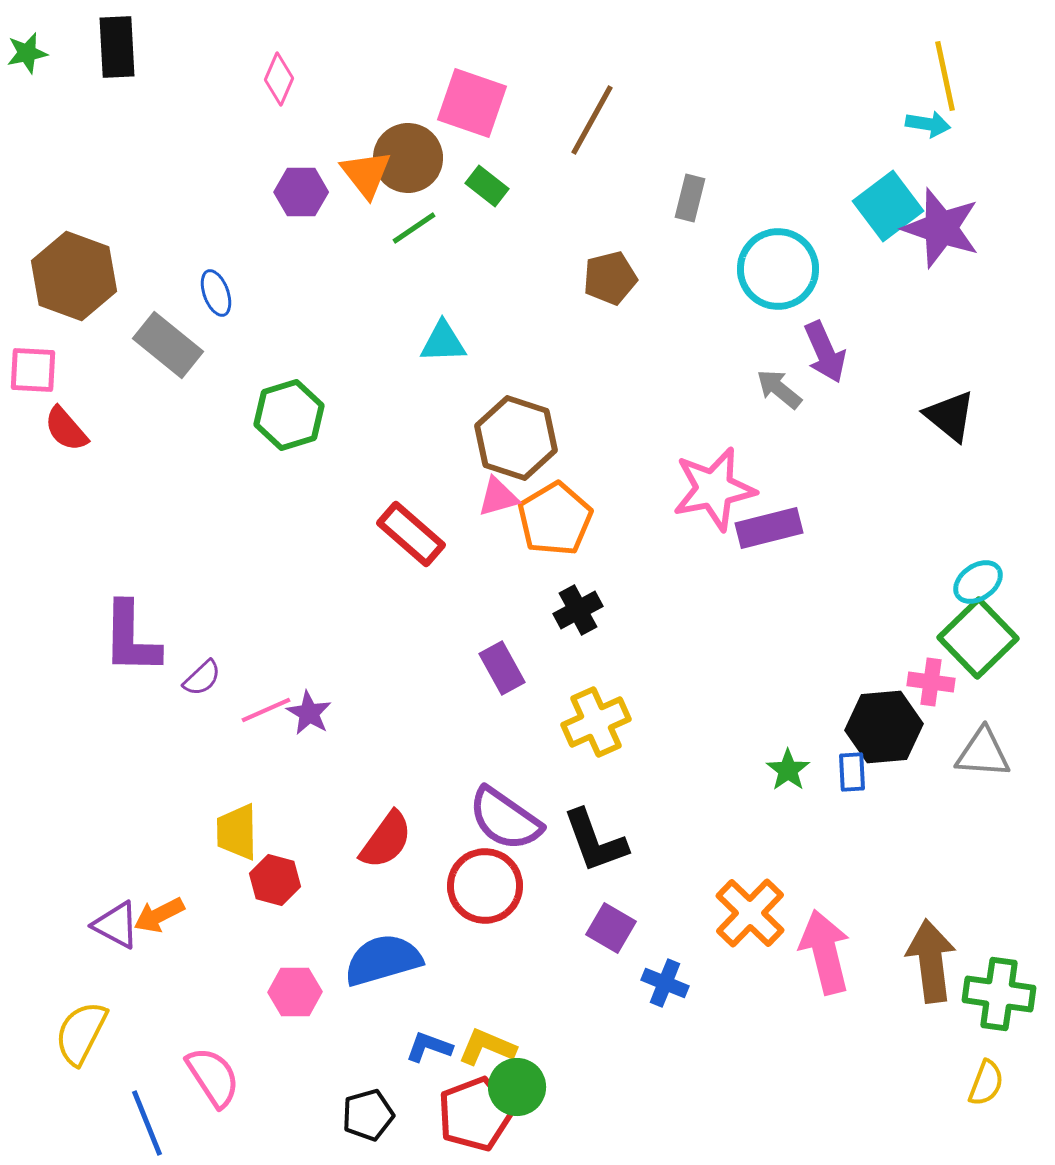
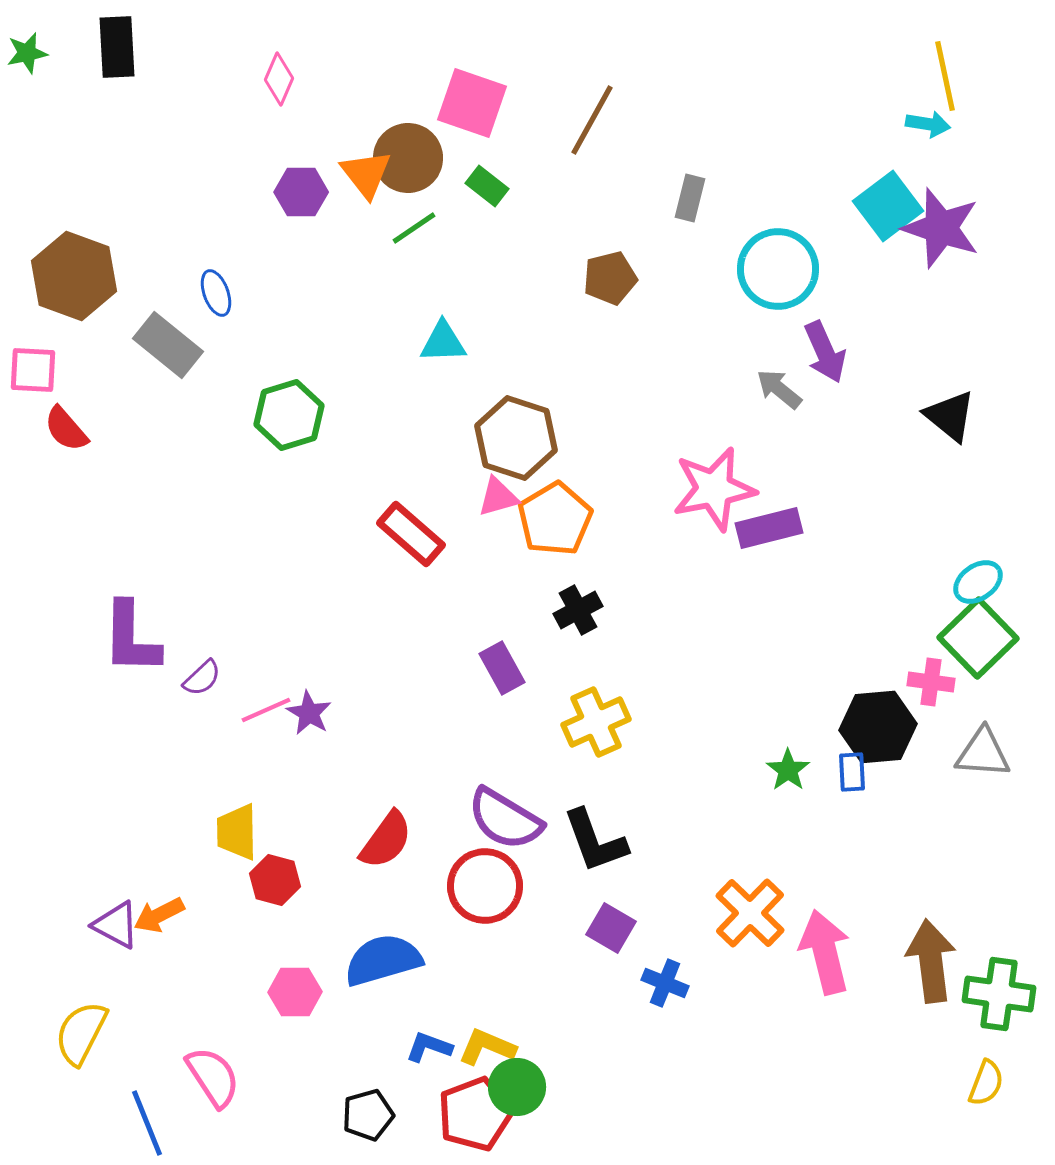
black hexagon at (884, 727): moved 6 px left
purple semicircle at (505, 819): rotated 4 degrees counterclockwise
